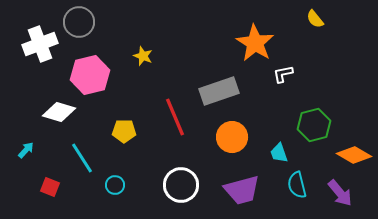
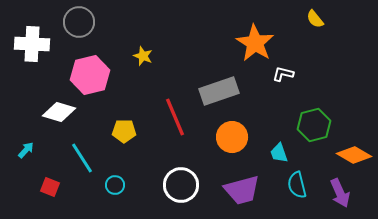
white cross: moved 8 px left; rotated 24 degrees clockwise
white L-shape: rotated 25 degrees clockwise
purple arrow: rotated 16 degrees clockwise
